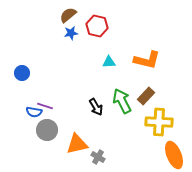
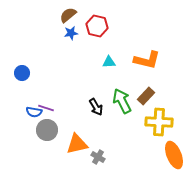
purple line: moved 1 px right, 2 px down
